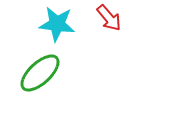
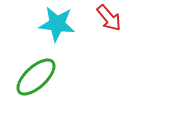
green ellipse: moved 4 px left, 4 px down
